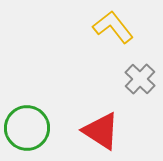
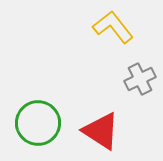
gray cross: rotated 20 degrees clockwise
green circle: moved 11 px right, 5 px up
